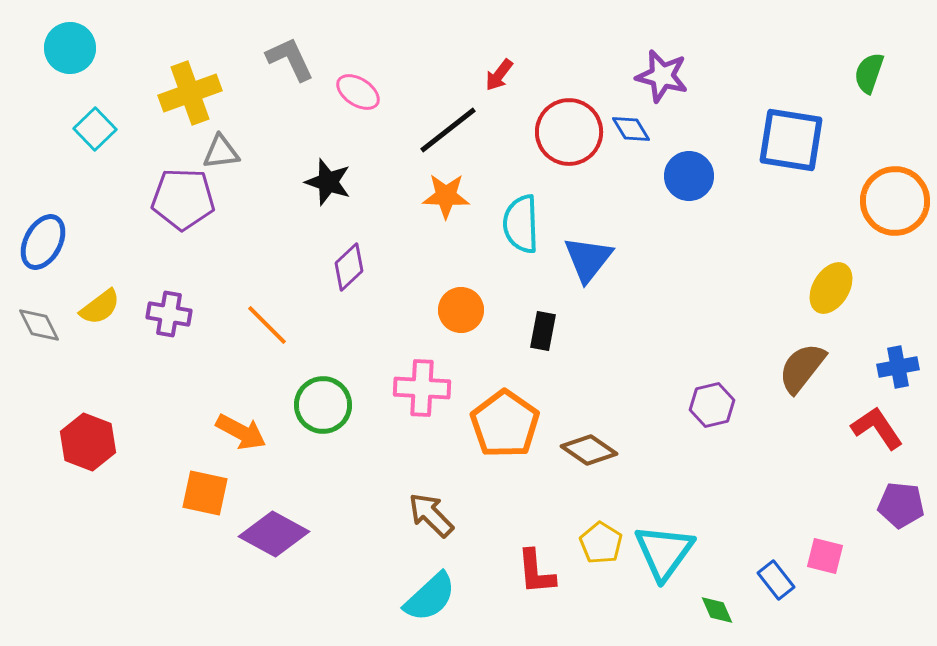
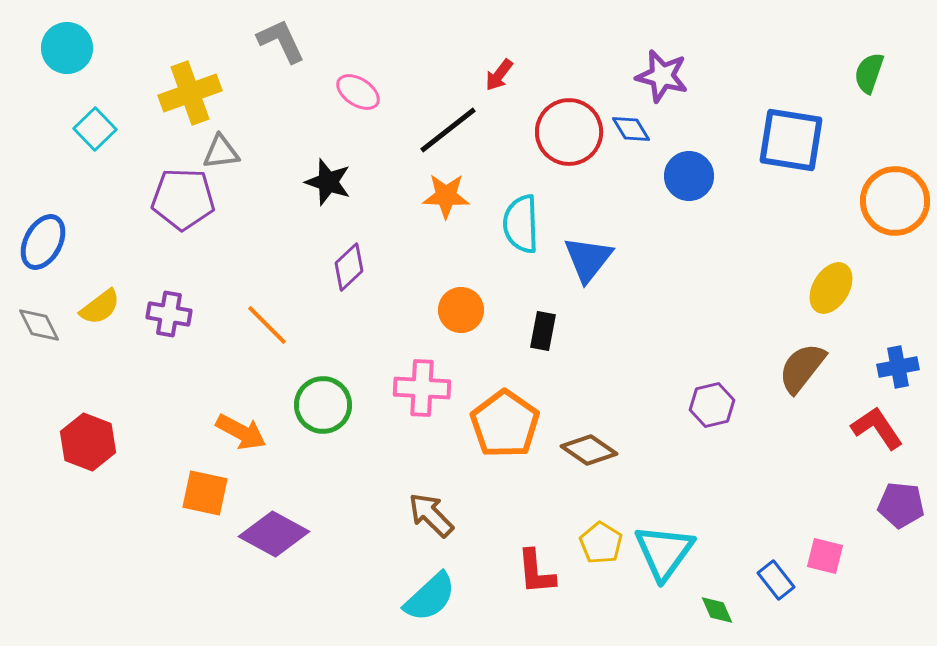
cyan circle at (70, 48): moved 3 px left
gray L-shape at (290, 59): moved 9 px left, 18 px up
